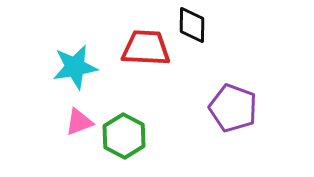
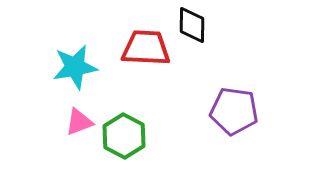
purple pentagon: moved 1 px right, 3 px down; rotated 12 degrees counterclockwise
